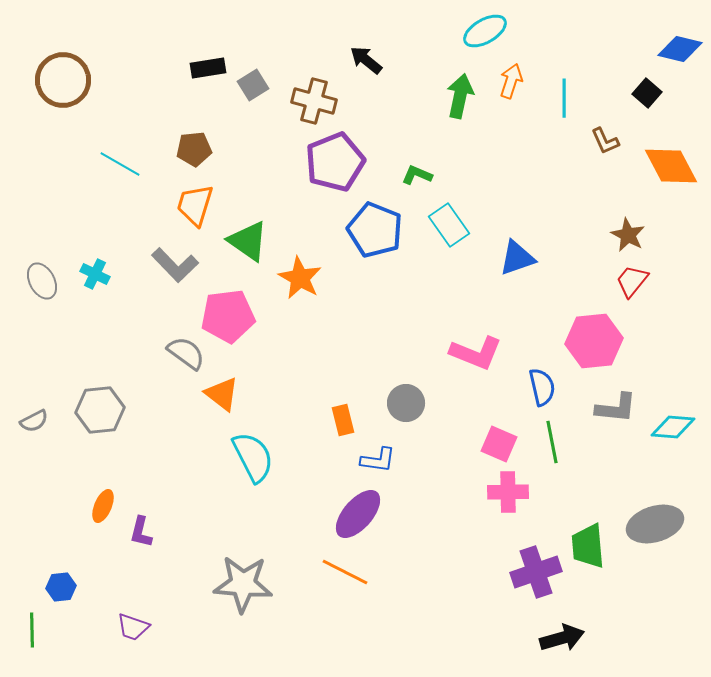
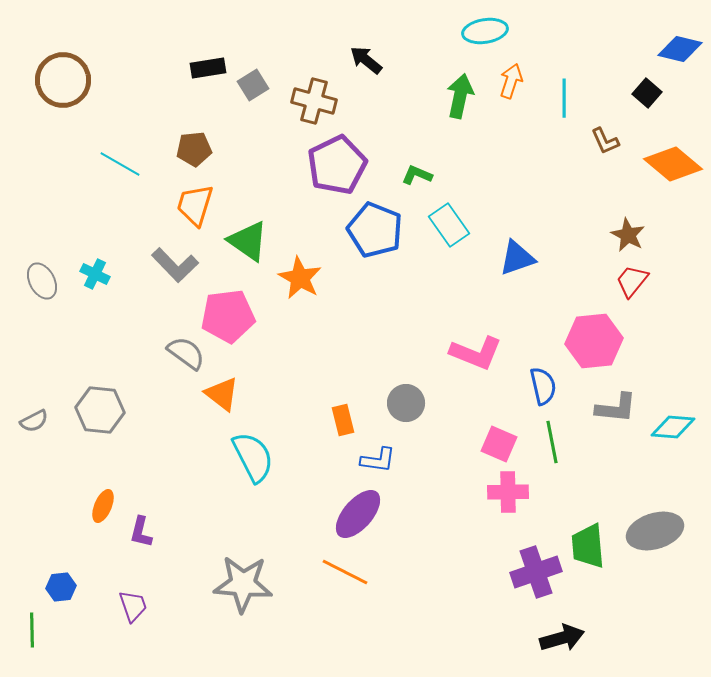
cyan ellipse at (485, 31): rotated 21 degrees clockwise
purple pentagon at (335, 162): moved 2 px right, 3 px down; rotated 4 degrees counterclockwise
orange diamond at (671, 166): moved 2 px right, 2 px up; rotated 22 degrees counterclockwise
blue semicircle at (542, 387): moved 1 px right, 1 px up
gray hexagon at (100, 410): rotated 12 degrees clockwise
gray ellipse at (655, 524): moved 7 px down
purple trapezoid at (133, 627): moved 21 px up; rotated 128 degrees counterclockwise
